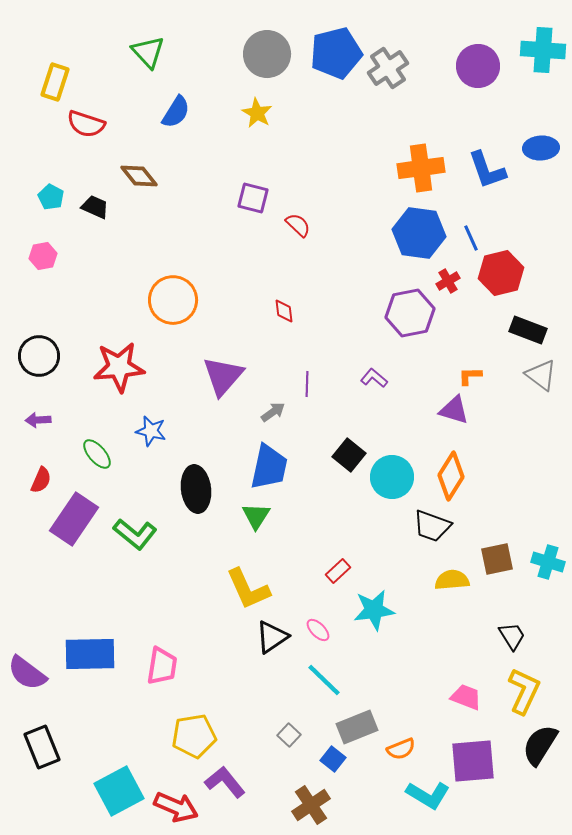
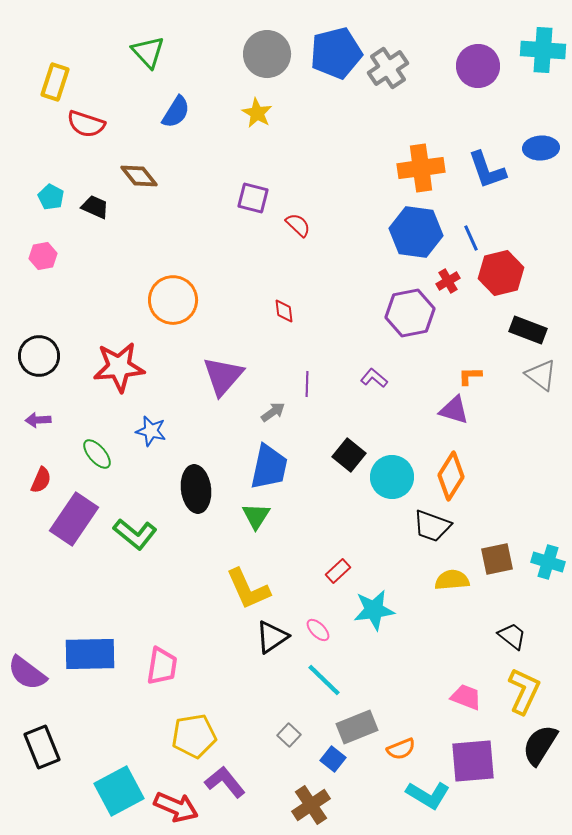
blue hexagon at (419, 233): moved 3 px left, 1 px up
black trapezoid at (512, 636): rotated 20 degrees counterclockwise
